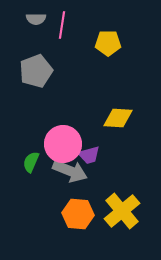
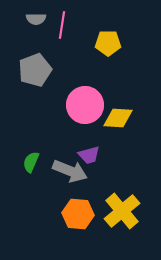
gray pentagon: moved 1 px left, 1 px up
pink circle: moved 22 px right, 39 px up
